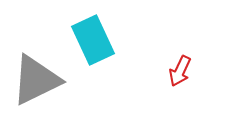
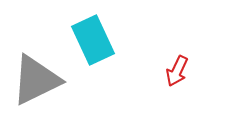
red arrow: moved 3 px left
